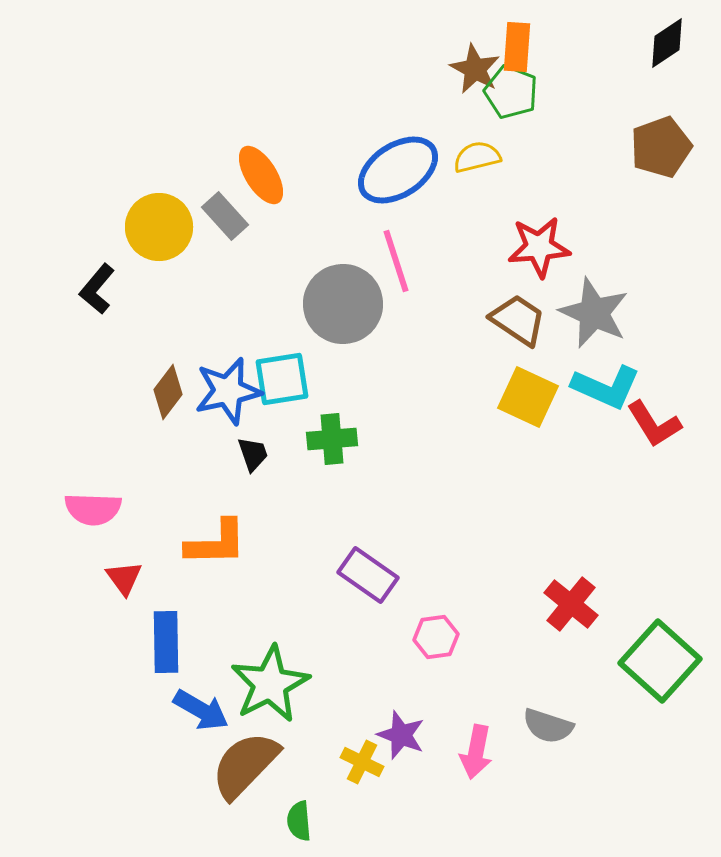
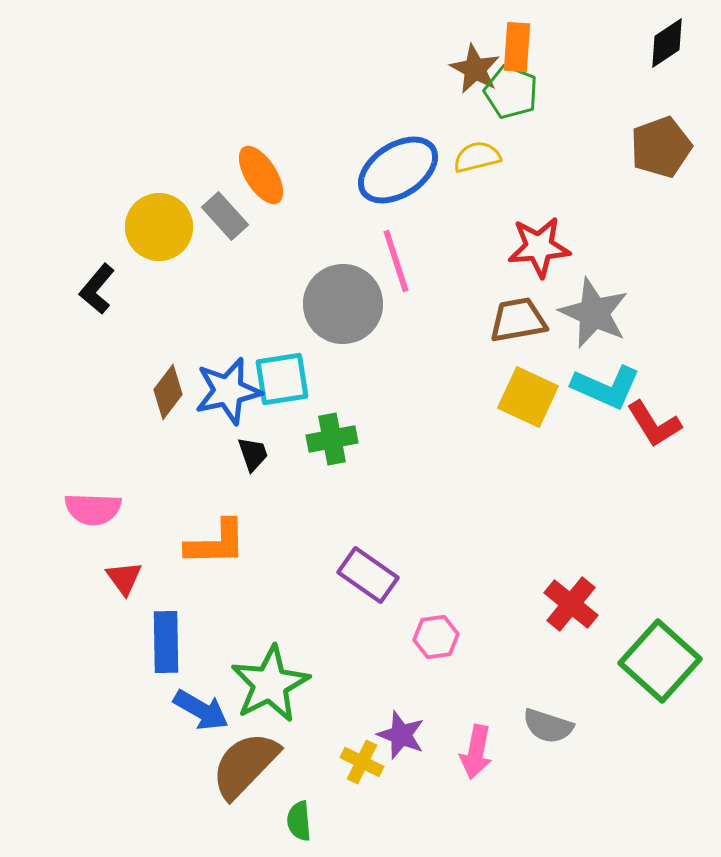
brown trapezoid: rotated 44 degrees counterclockwise
green cross: rotated 6 degrees counterclockwise
